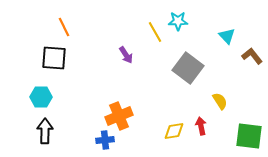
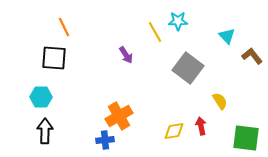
orange cross: rotated 8 degrees counterclockwise
green square: moved 3 px left, 2 px down
